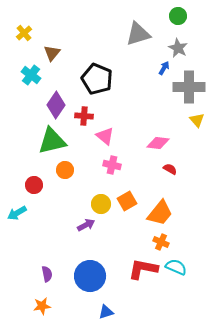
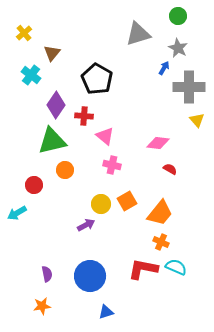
black pentagon: rotated 8 degrees clockwise
